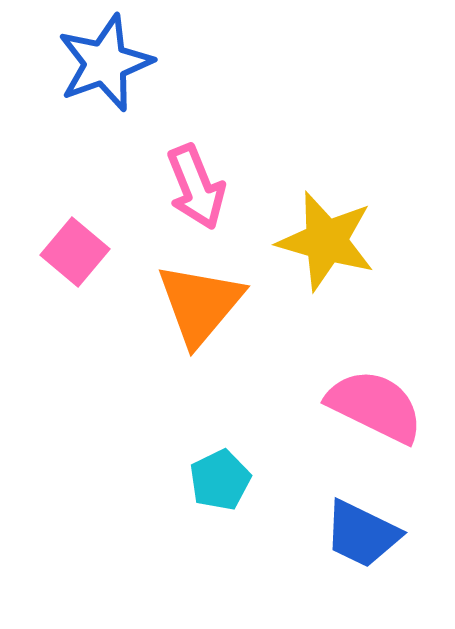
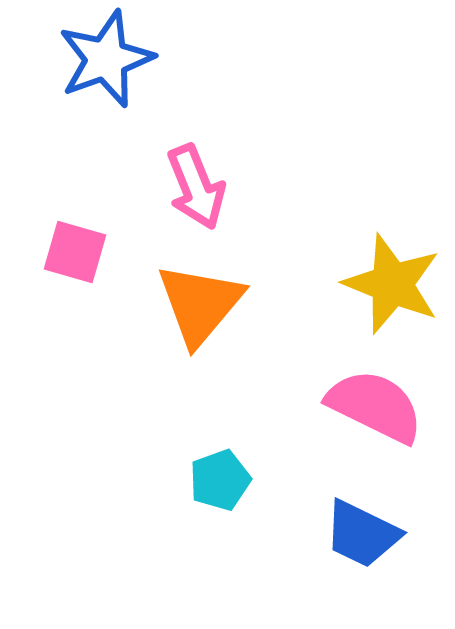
blue star: moved 1 px right, 4 px up
yellow star: moved 66 px right, 43 px down; rotated 6 degrees clockwise
pink square: rotated 24 degrees counterclockwise
cyan pentagon: rotated 6 degrees clockwise
